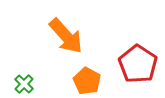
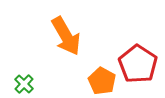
orange arrow: rotated 12 degrees clockwise
orange pentagon: moved 15 px right
